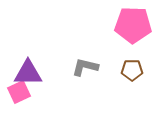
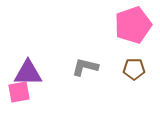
pink pentagon: rotated 21 degrees counterclockwise
brown pentagon: moved 2 px right, 1 px up
pink square: rotated 15 degrees clockwise
